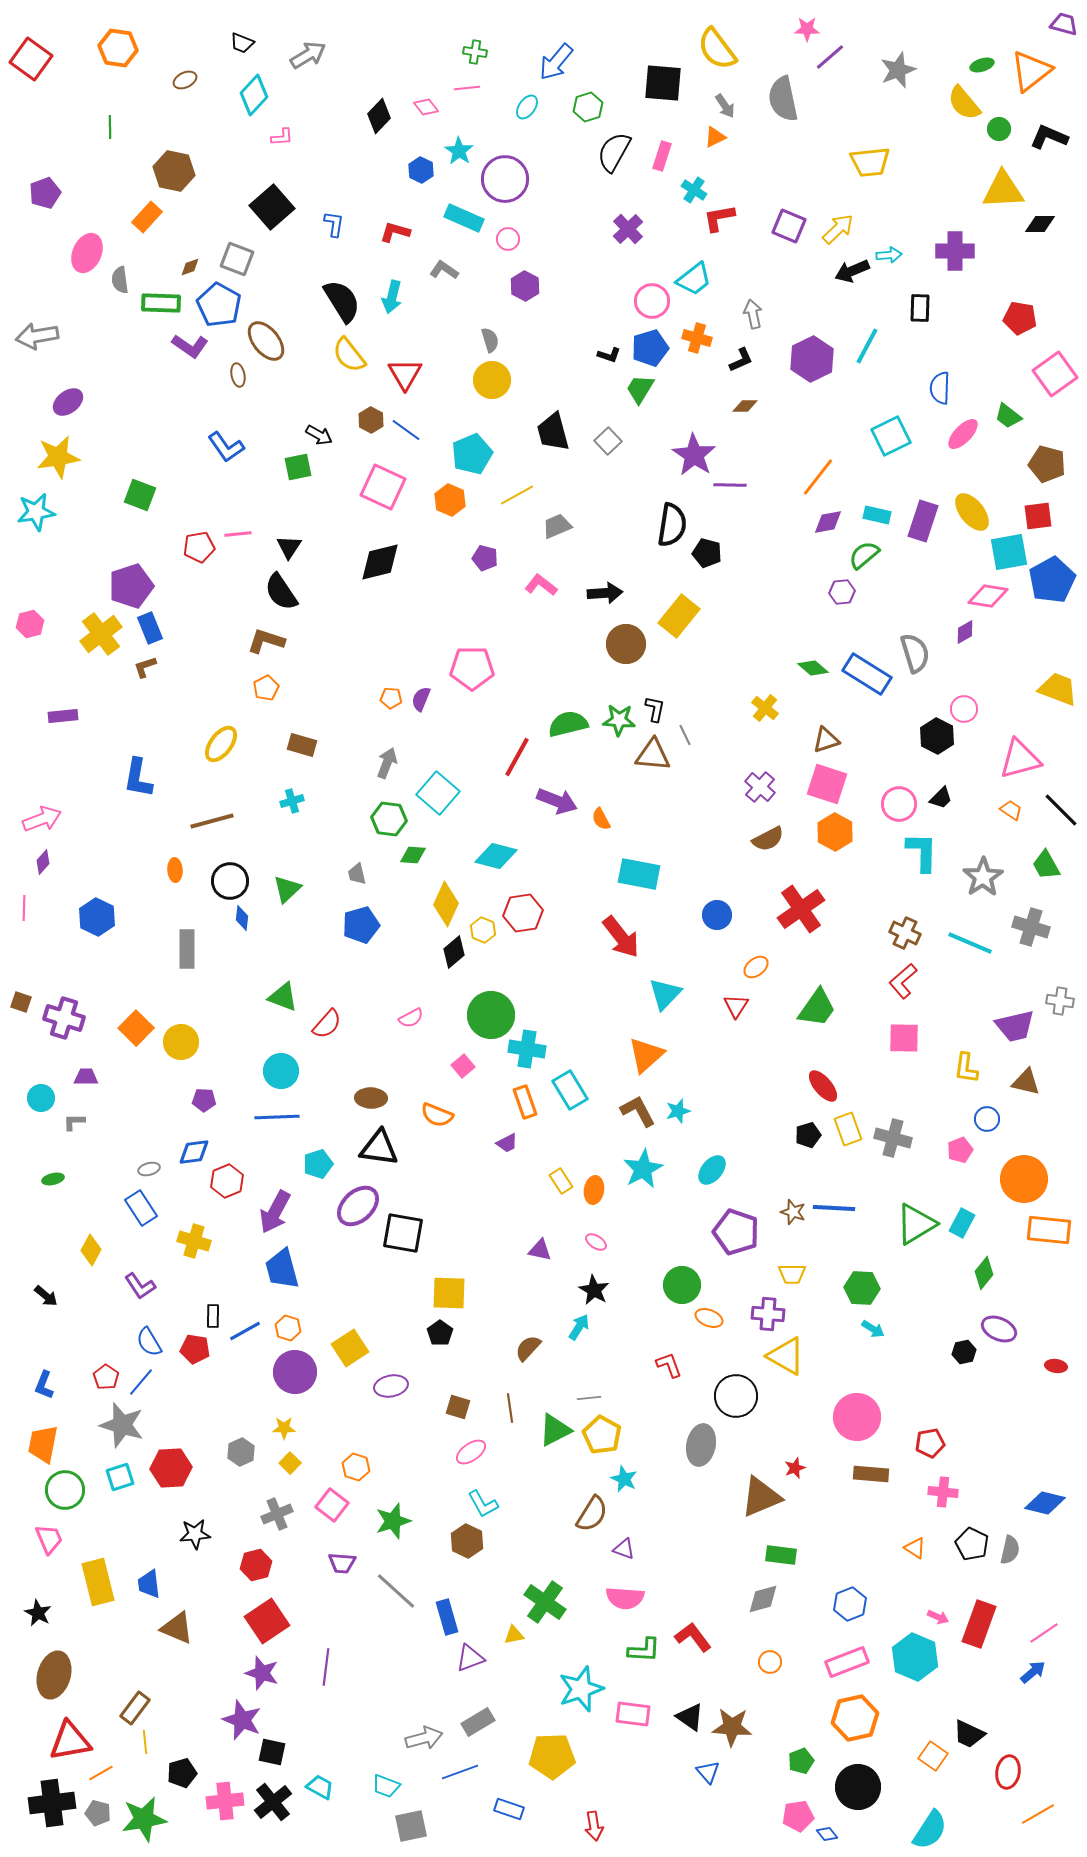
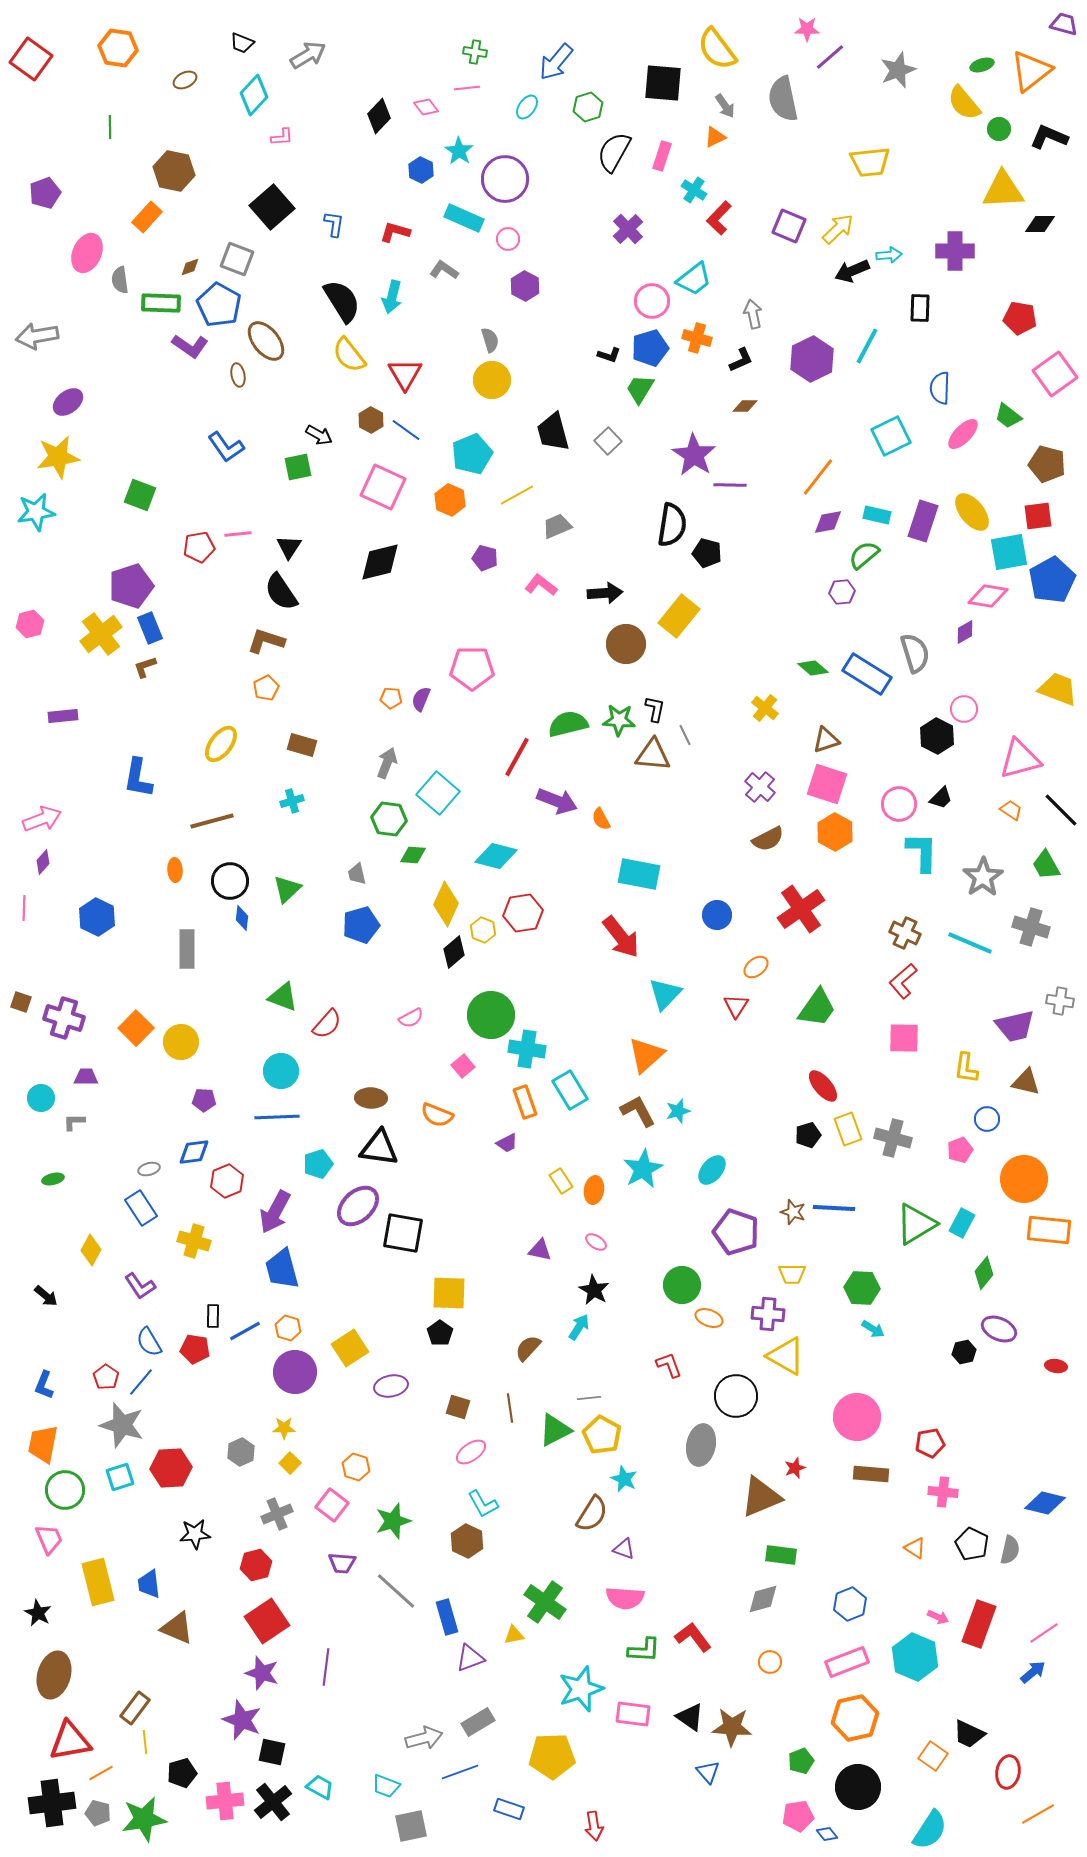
red L-shape at (719, 218): rotated 36 degrees counterclockwise
